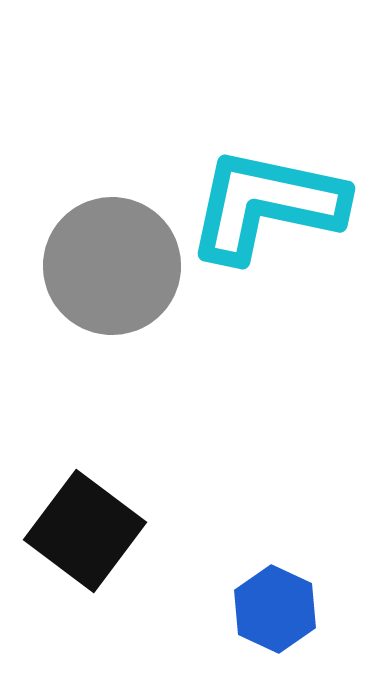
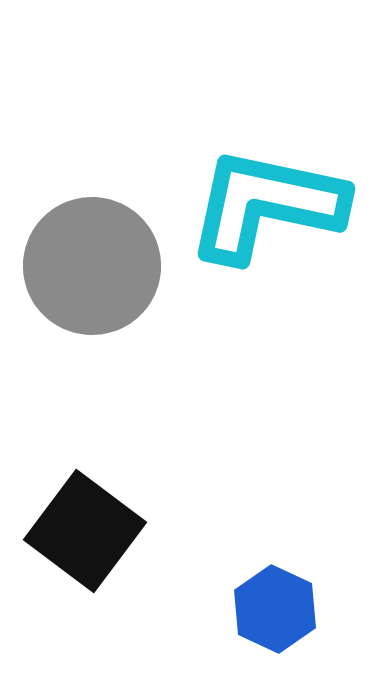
gray circle: moved 20 px left
